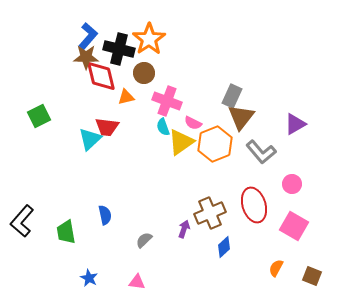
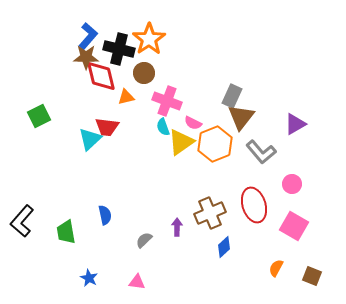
purple arrow: moved 7 px left, 2 px up; rotated 18 degrees counterclockwise
